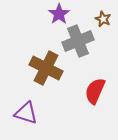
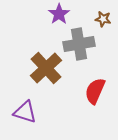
brown star: rotated 14 degrees counterclockwise
gray cross: moved 1 px right, 3 px down; rotated 12 degrees clockwise
brown cross: rotated 20 degrees clockwise
purple triangle: moved 1 px left, 1 px up
